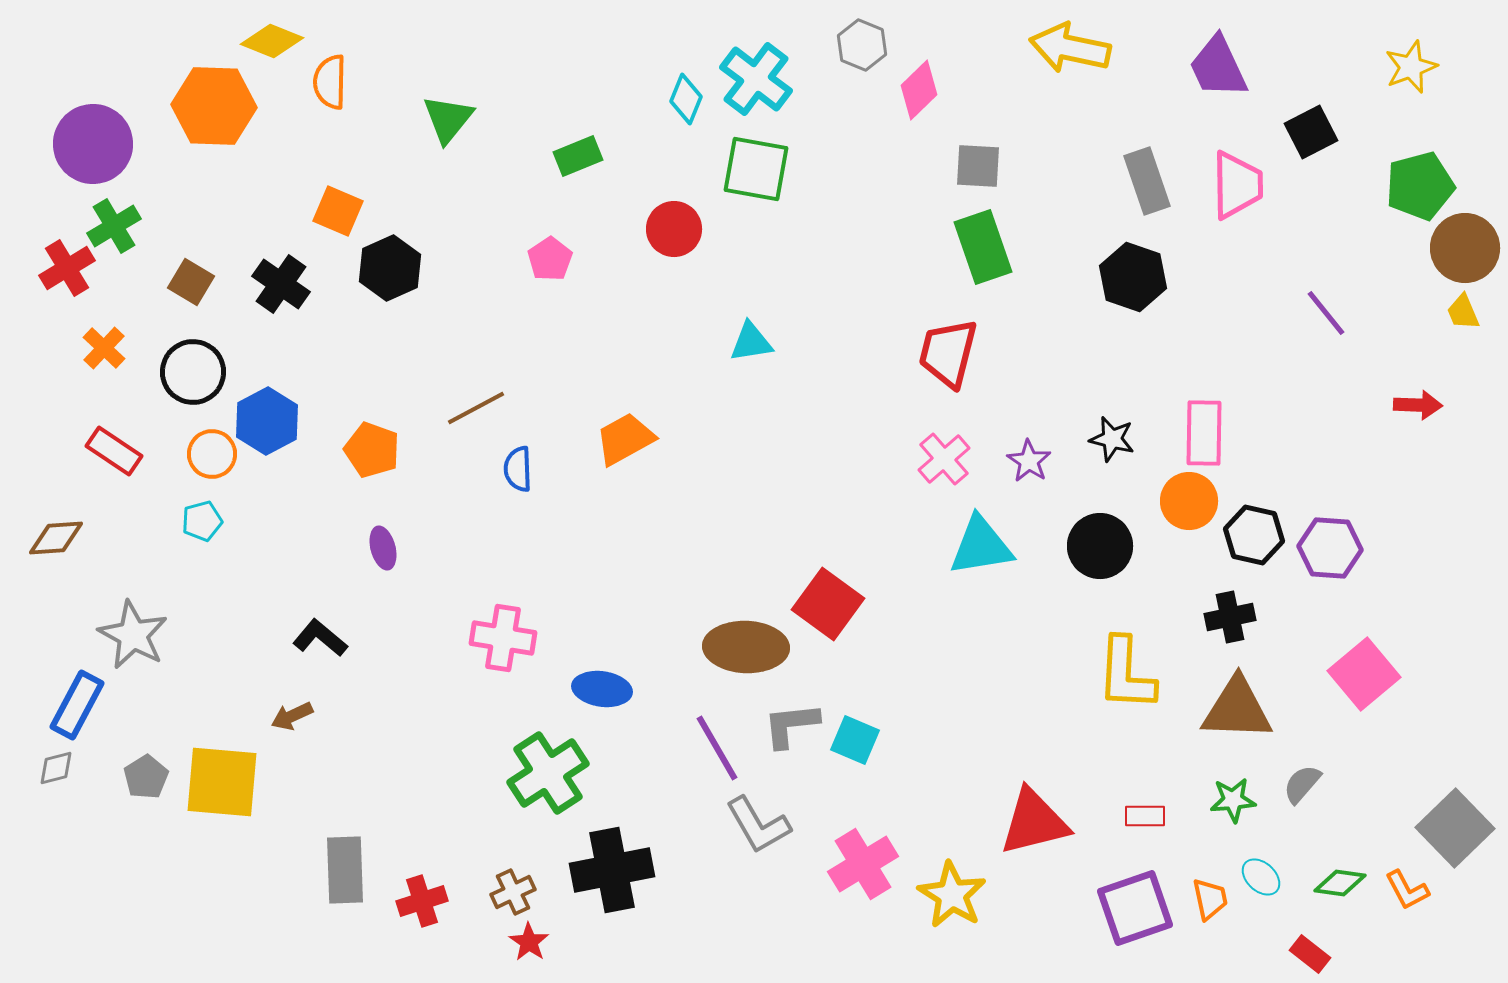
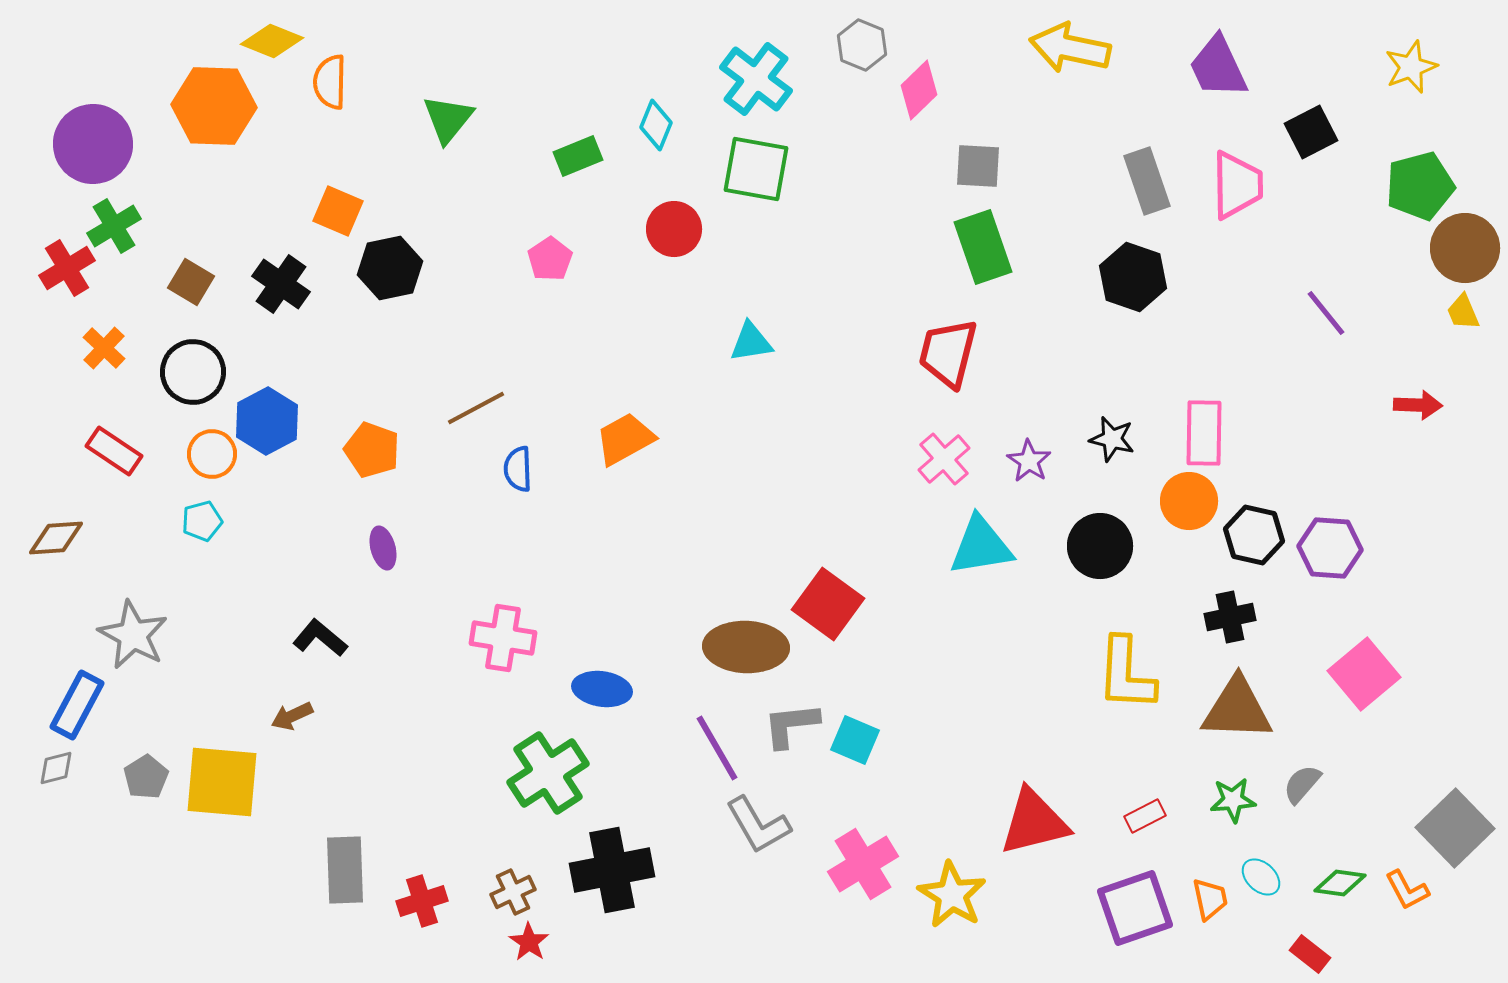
cyan diamond at (686, 99): moved 30 px left, 26 px down
black hexagon at (390, 268): rotated 12 degrees clockwise
red rectangle at (1145, 816): rotated 27 degrees counterclockwise
